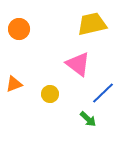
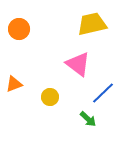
yellow circle: moved 3 px down
